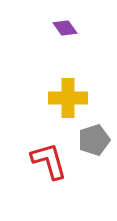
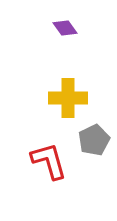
gray pentagon: rotated 8 degrees counterclockwise
